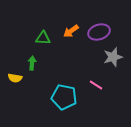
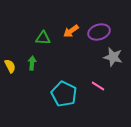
gray star: rotated 30 degrees clockwise
yellow semicircle: moved 5 px left, 12 px up; rotated 128 degrees counterclockwise
pink line: moved 2 px right, 1 px down
cyan pentagon: moved 3 px up; rotated 15 degrees clockwise
